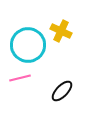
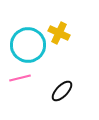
yellow cross: moved 2 px left, 2 px down
